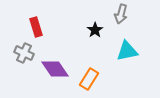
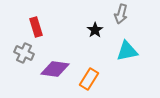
purple diamond: rotated 48 degrees counterclockwise
